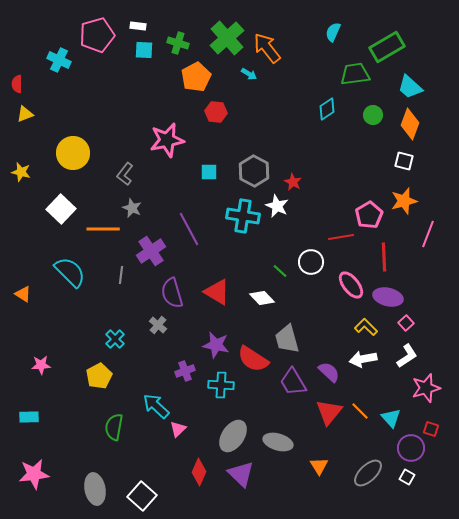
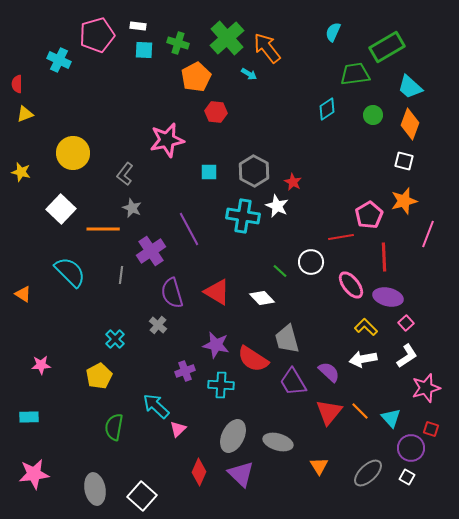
gray ellipse at (233, 436): rotated 8 degrees counterclockwise
